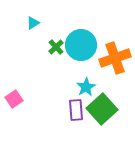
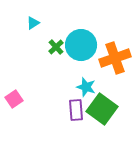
cyan star: rotated 24 degrees counterclockwise
green square: rotated 12 degrees counterclockwise
